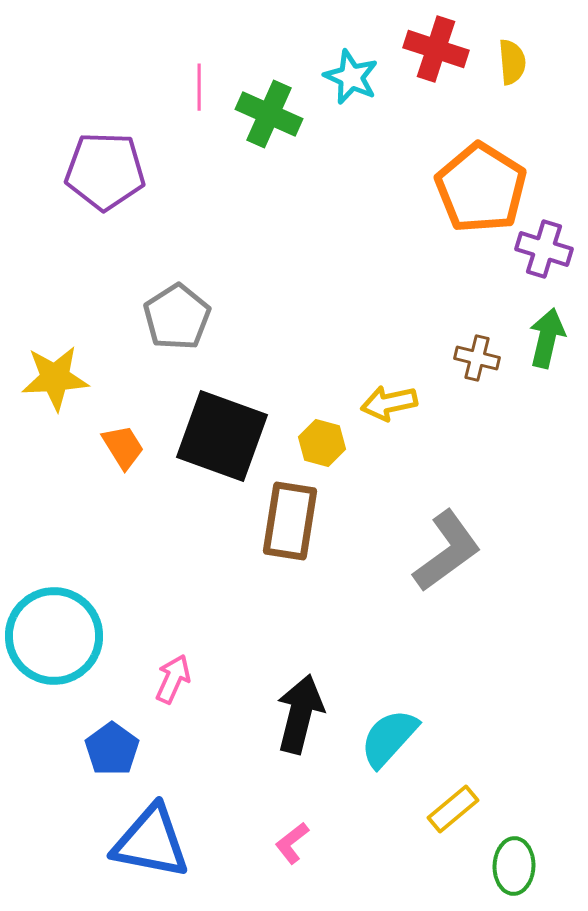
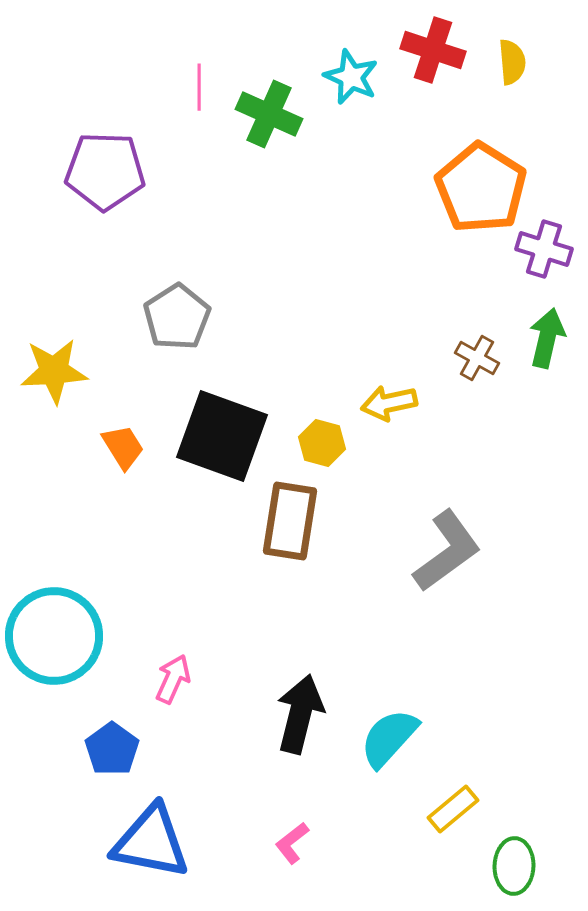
red cross: moved 3 px left, 1 px down
brown cross: rotated 15 degrees clockwise
yellow star: moved 1 px left, 7 px up
